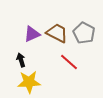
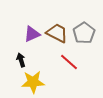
gray pentagon: rotated 10 degrees clockwise
yellow star: moved 4 px right
